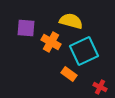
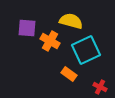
purple square: moved 1 px right
orange cross: moved 1 px left, 1 px up
cyan square: moved 2 px right, 1 px up
